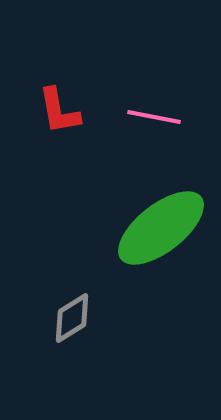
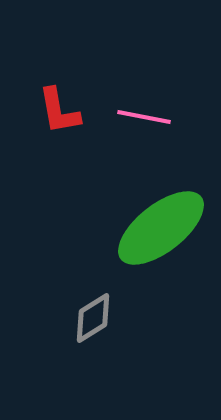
pink line: moved 10 px left
gray diamond: moved 21 px right
